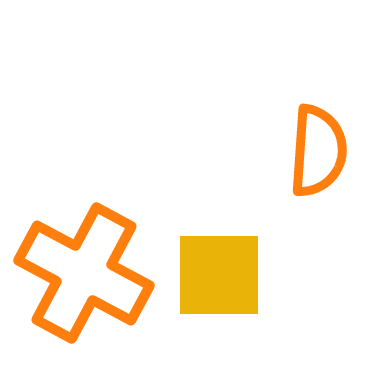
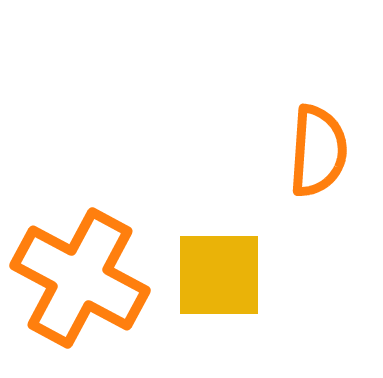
orange cross: moved 4 px left, 5 px down
